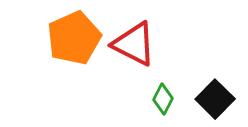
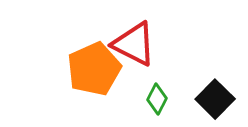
orange pentagon: moved 20 px right, 31 px down
green diamond: moved 6 px left
